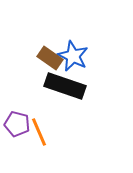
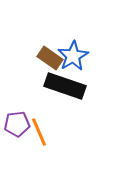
blue star: rotated 16 degrees clockwise
purple pentagon: rotated 20 degrees counterclockwise
